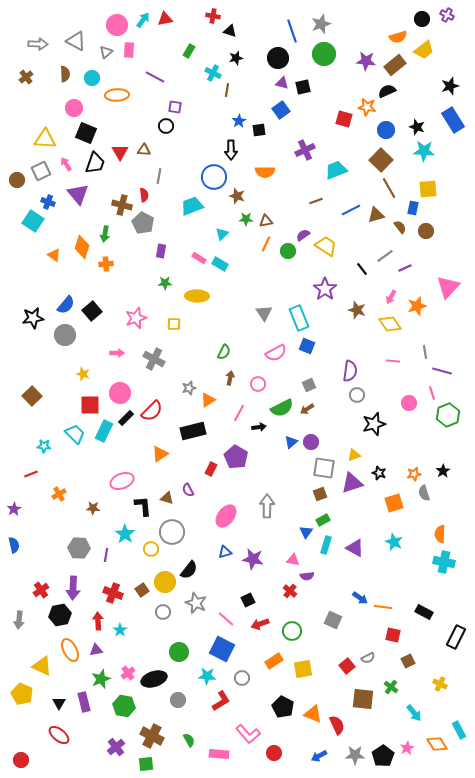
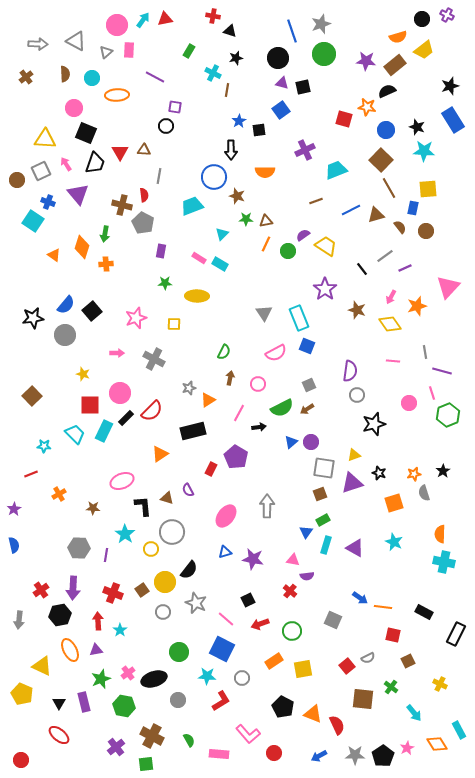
black rectangle at (456, 637): moved 3 px up
